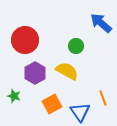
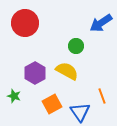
blue arrow: rotated 75 degrees counterclockwise
red circle: moved 17 px up
orange line: moved 1 px left, 2 px up
